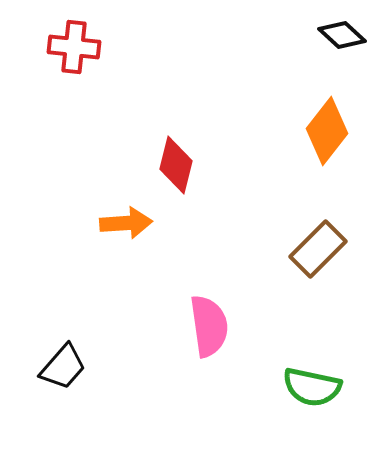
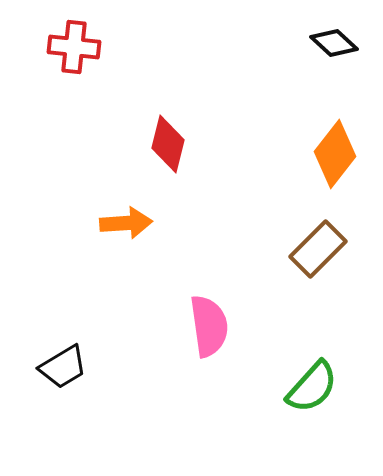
black diamond: moved 8 px left, 8 px down
orange diamond: moved 8 px right, 23 px down
red diamond: moved 8 px left, 21 px up
black trapezoid: rotated 18 degrees clockwise
green semicircle: rotated 60 degrees counterclockwise
